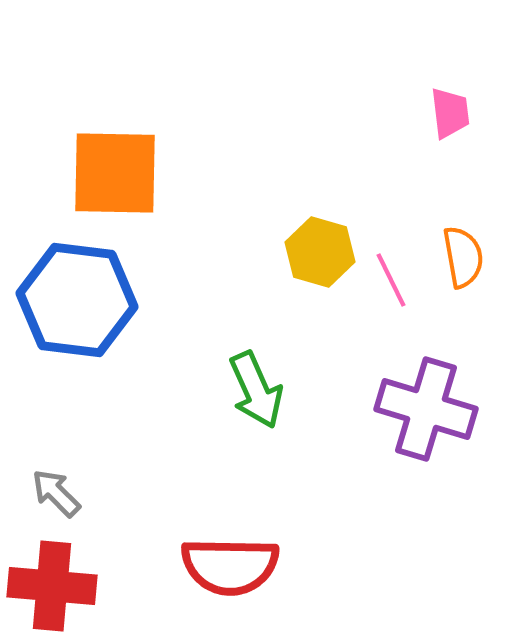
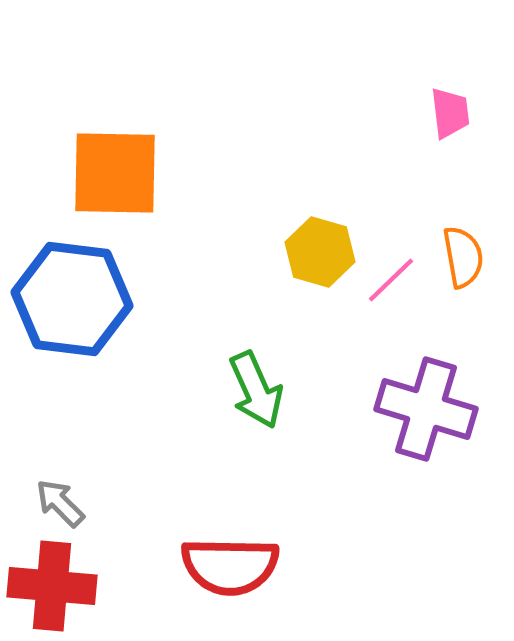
pink line: rotated 72 degrees clockwise
blue hexagon: moved 5 px left, 1 px up
gray arrow: moved 4 px right, 10 px down
